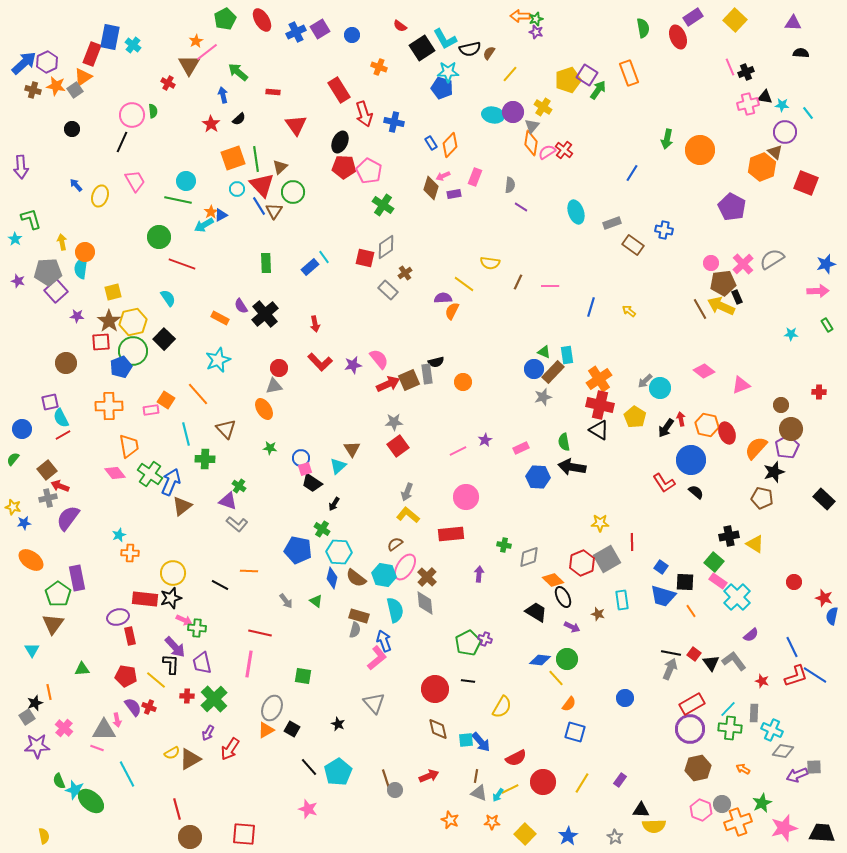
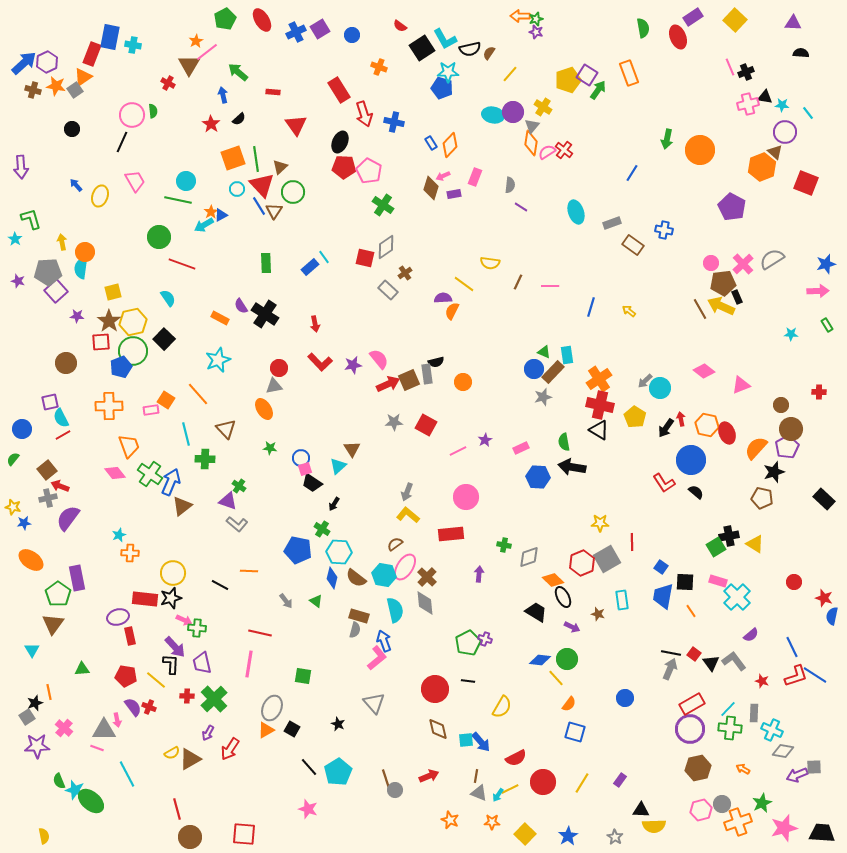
cyan cross at (133, 45): rotated 28 degrees counterclockwise
black cross at (265, 314): rotated 16 degrees counterclockwise
orange trapezoid at (129, 446): rotated 10 degrees counterclockwise
red square at (398, 446): moved 28 px right, 21 px up; rotated 25 degrees counterclockwise
green square at (714, 562): moved 2 px right, 15 px up; rotated 18 degrees clockwise
pink rectangle at (718, 581): rotated 18 degrees counterclockwise
blue trapezoid at (663, 596): rotated 84 degrees clockwise
pink hexagon at (701, 810): rotated 25 degrees clockwise
